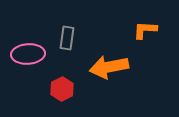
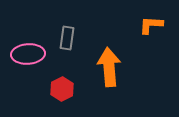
orange L-shape: moved 6 px right, 5 px up
orange arrow: rotated 96 degrees clockwise
